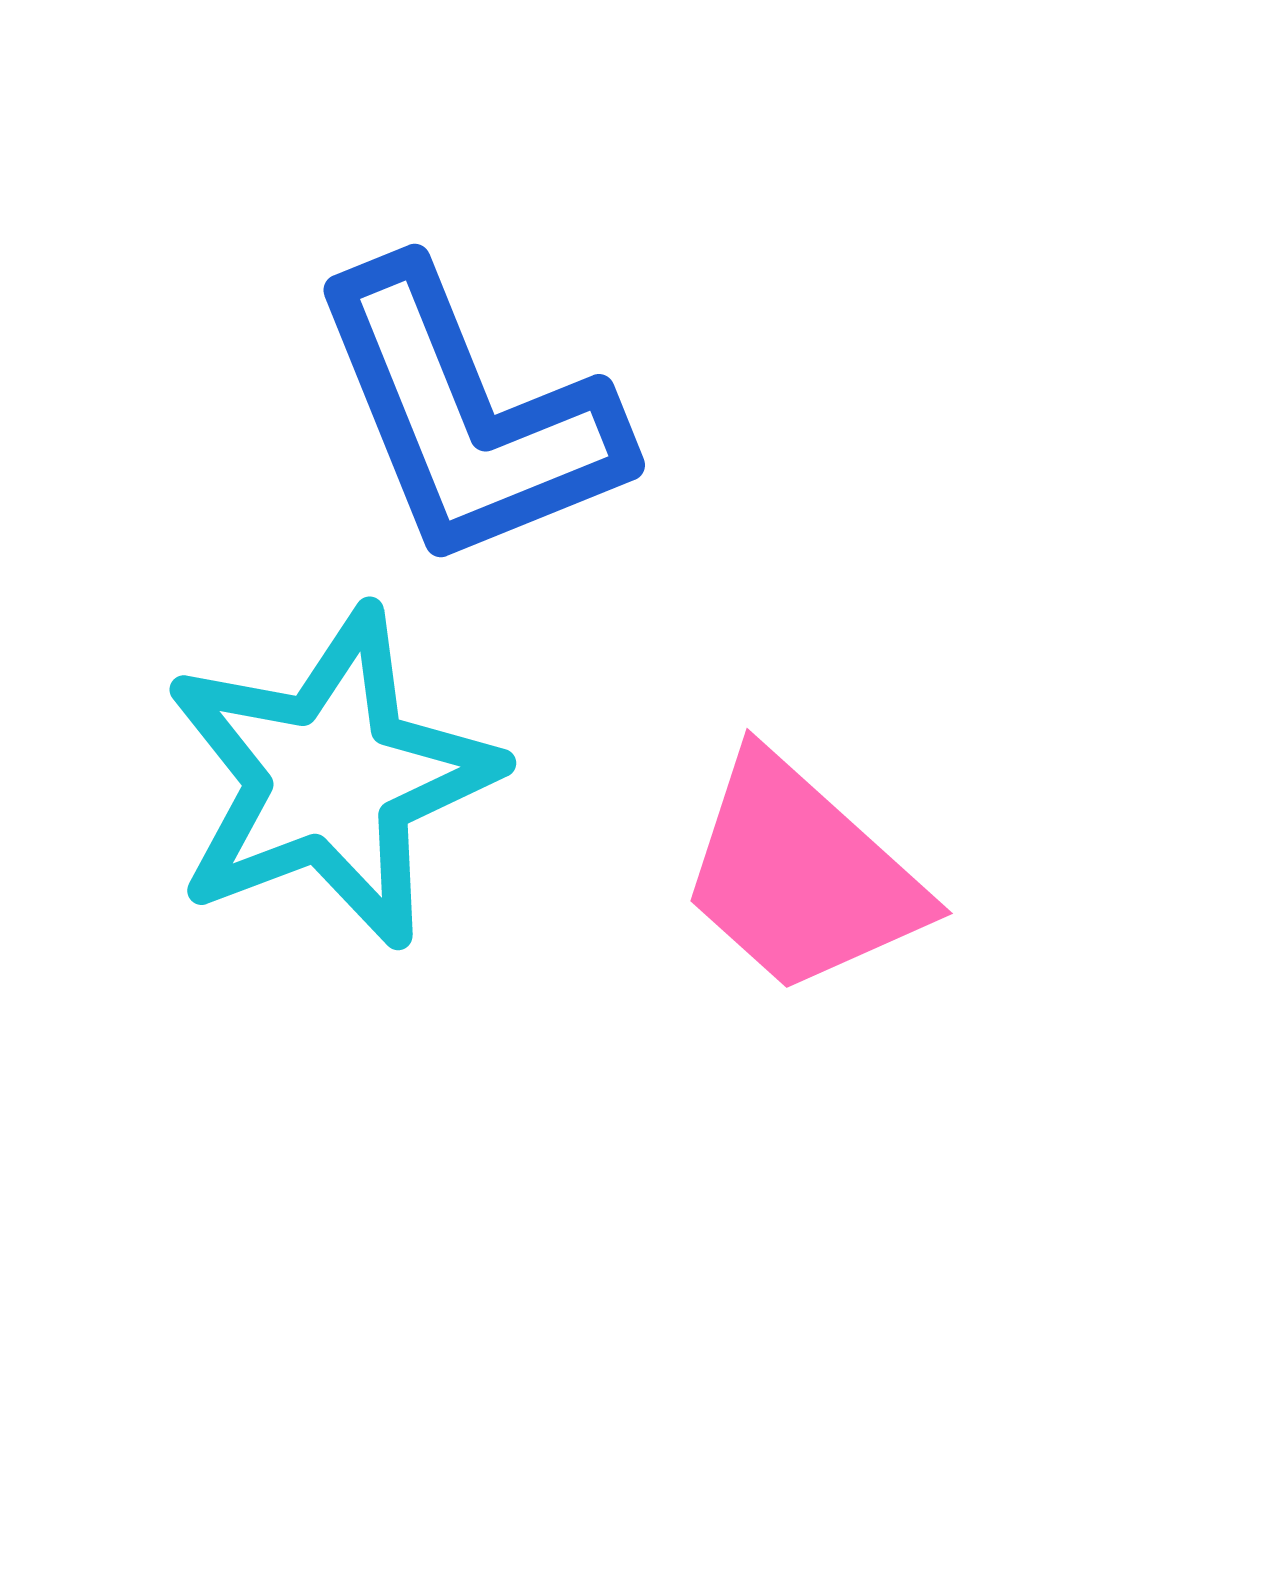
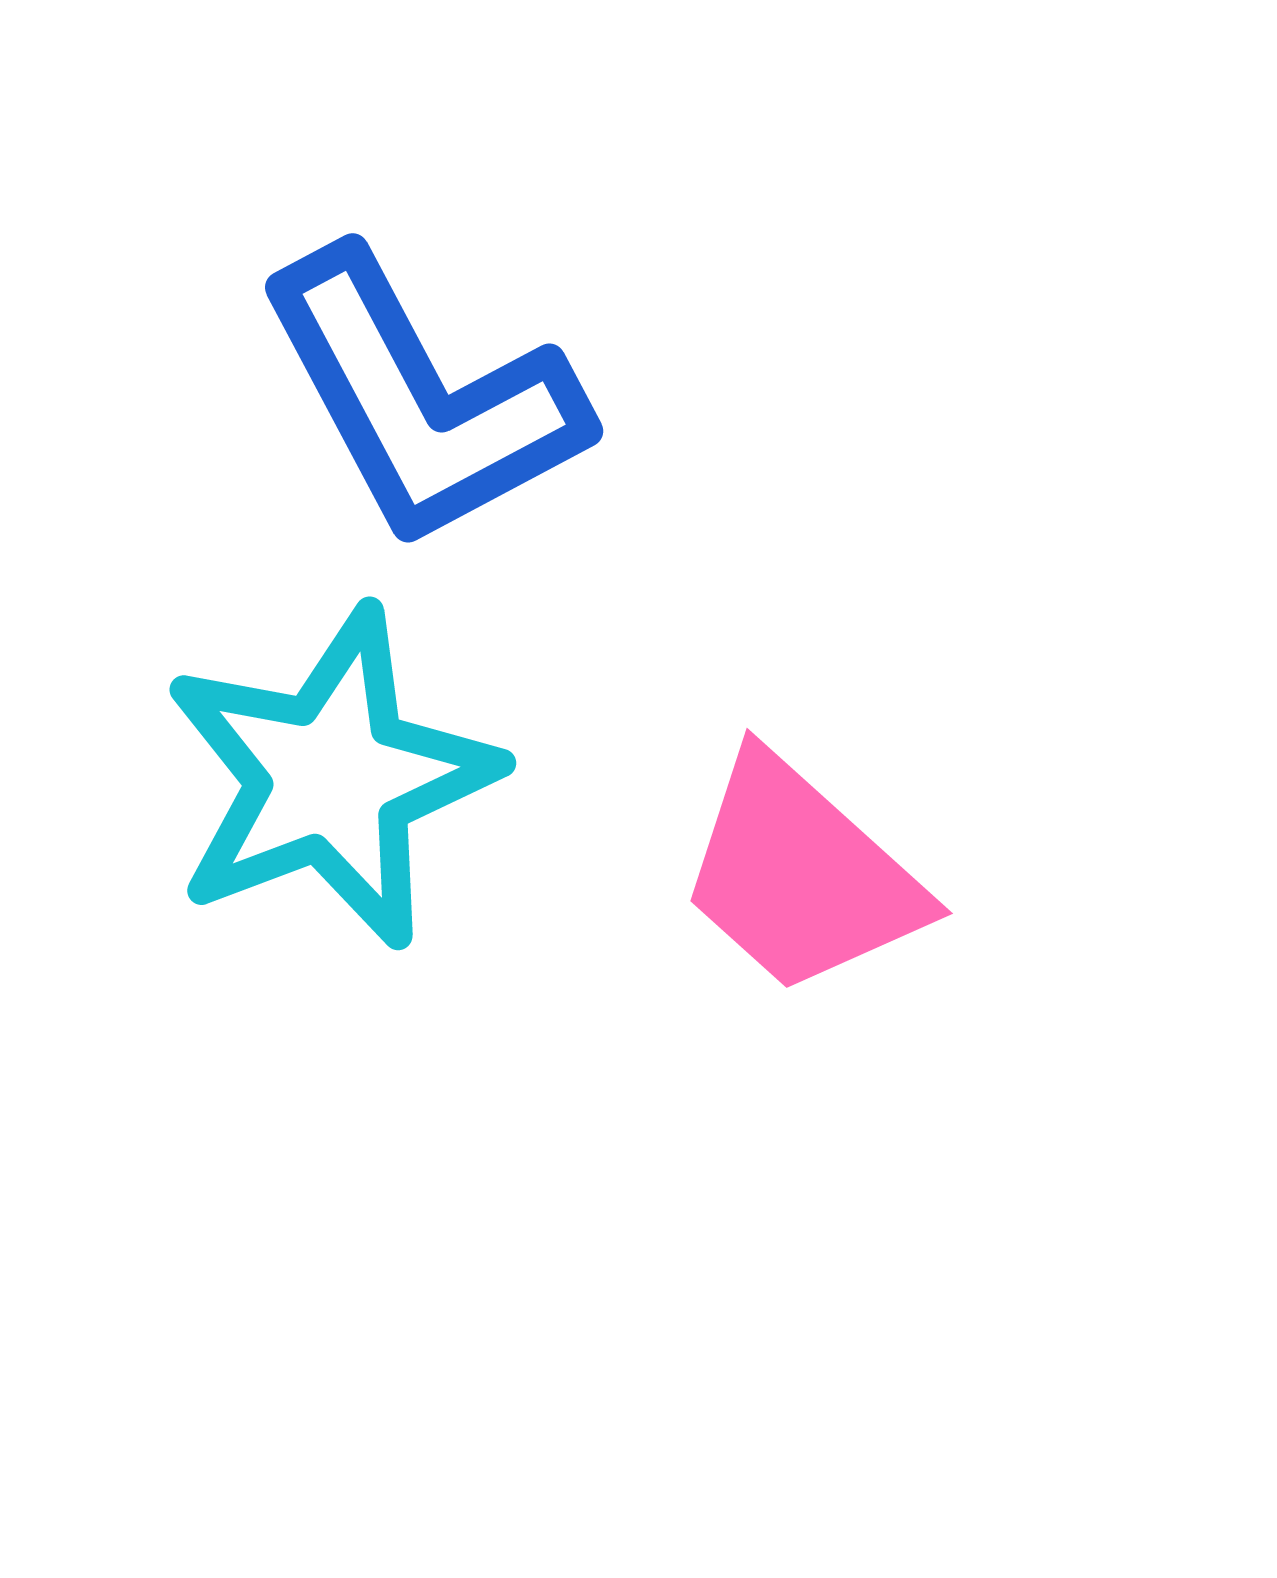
blue L-shape: moved 46 px left, 17 px up; rotated 6 degrees counterclockwise
